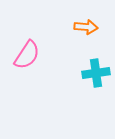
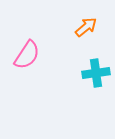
orange arrow: rotated 45 degrees counterclockwise
